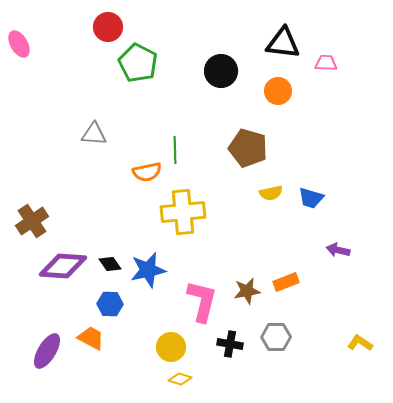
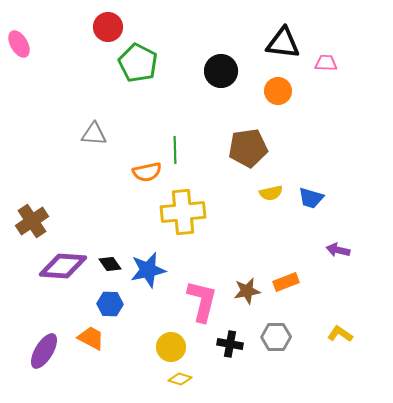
brown pentagon: rotated 24 degrees counterclockwise
yellow L-shape: moved 20 px left, 9 px up
purple ellipse: moved 3 px left
